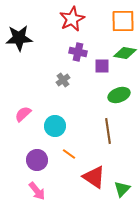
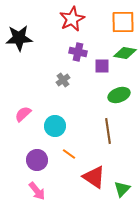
orange square: moved 1 px down
